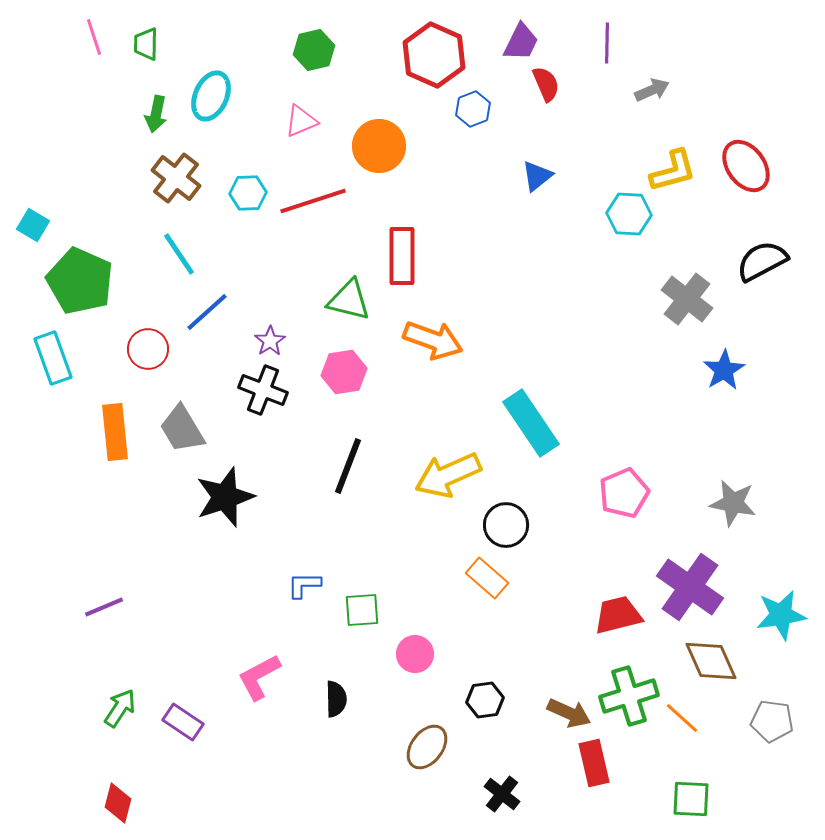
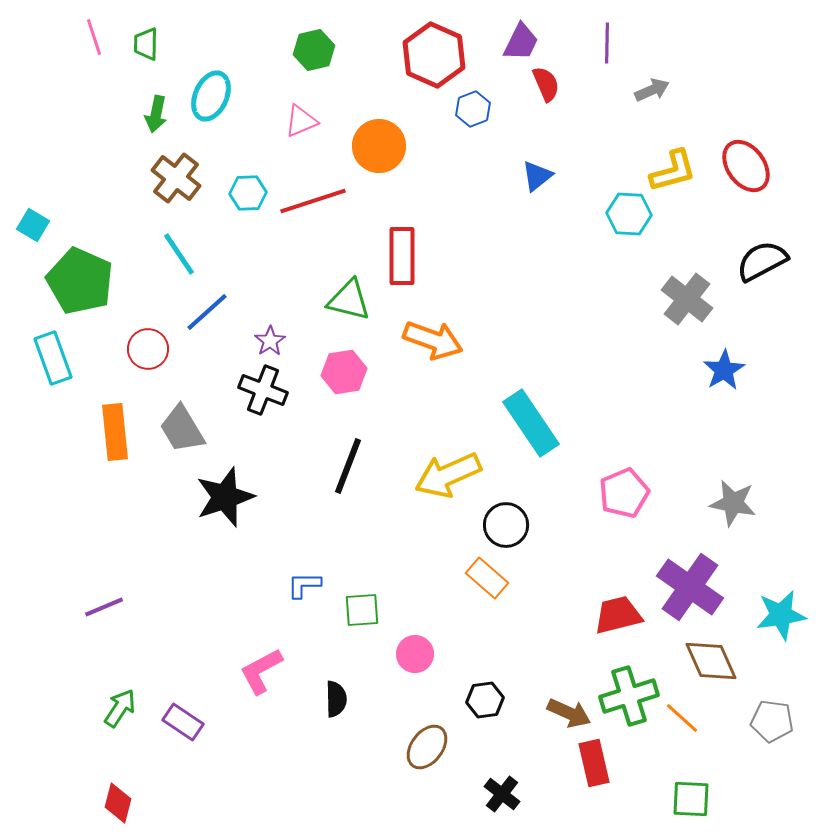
pink L-shape at (259, 677): moved 2 px right, 6 px up
